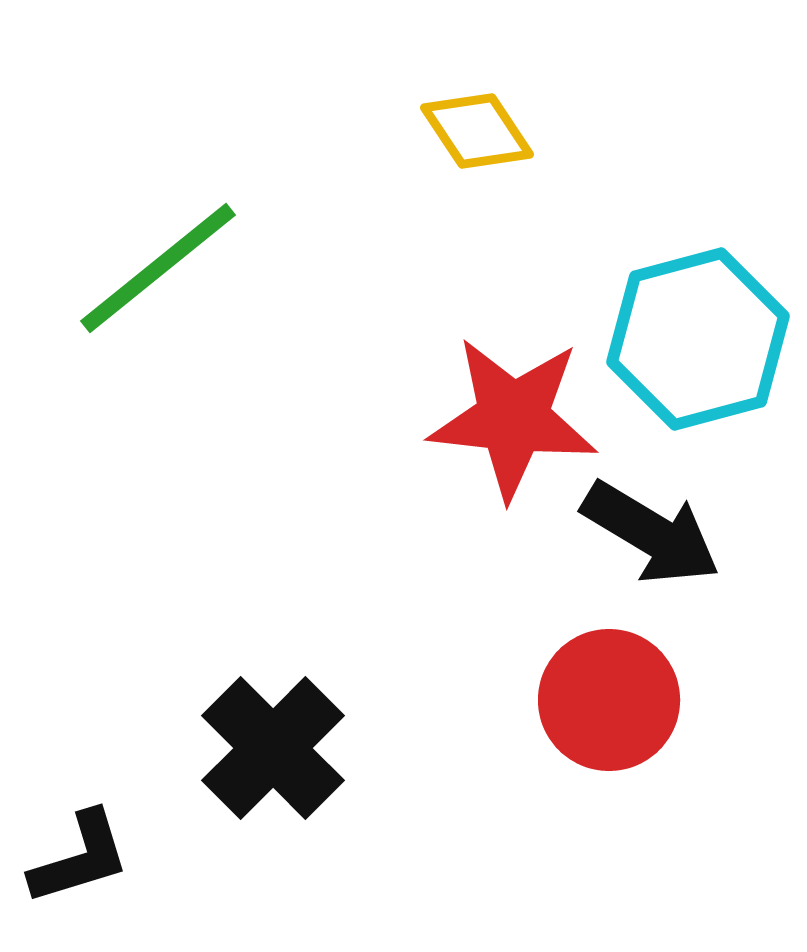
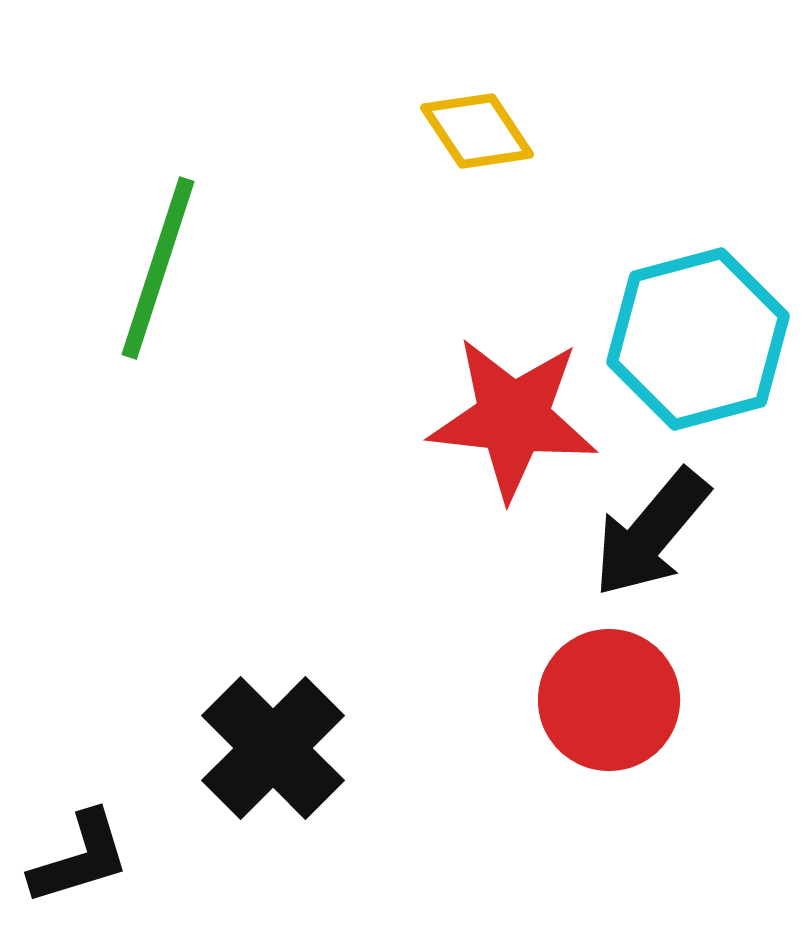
green line: rotated 33 degrees counterclockwise
black arrow: rotated 99 degrees clockwise
